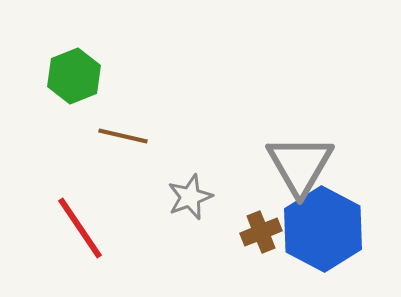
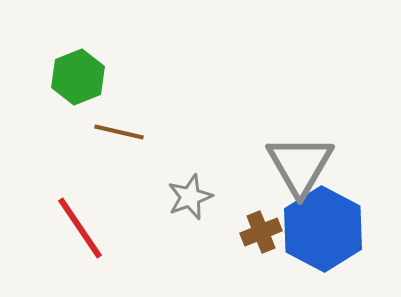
green hexagon: moved 4 px right, 1 px down
brown line: moved 4 px left, 4 px up
